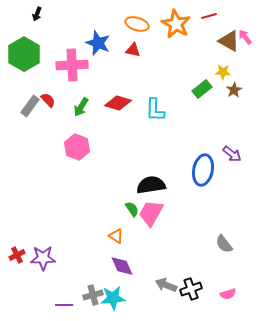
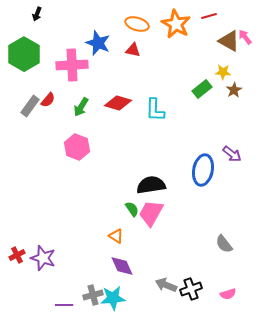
red semicircle: rotated 84 degrees clockwise
purple star: rotated 20 degrees clockwise
